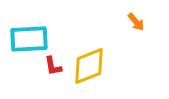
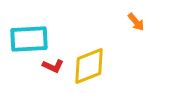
red L-shape: rotated 55 degrees counterclockwise
